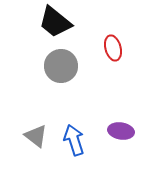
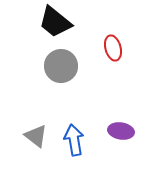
blue arrow: rotated 8 degrees clockwise
